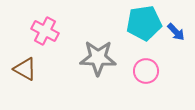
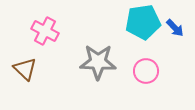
cyan pentagon: moved 1 px left, 1 px up
blue arrow: moved 1 px left, 4 px up
gray star: moved 4 px down
brown triangle: rotated 15 degrees clockwise
